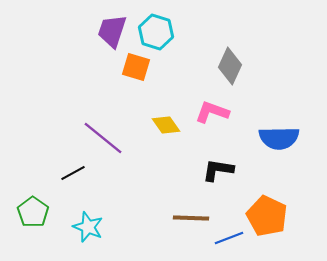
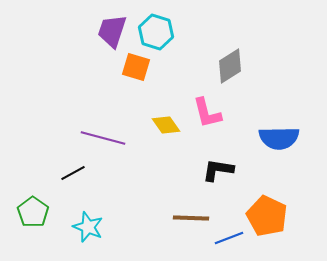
gray diamond: rotated 33 degrees clockwise
pink L-shape: moved 5 px left, 1 px down; rotated 124 degrees counterclockwise
purple line: rotated 24 degrees counterclockwise
